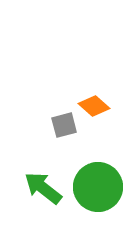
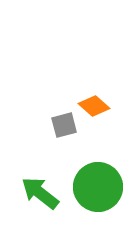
green arrow: moved 3 px left, 5 px down
